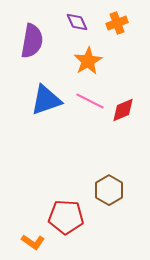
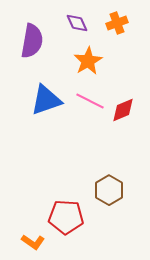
purple diamond: moved 1 px down
